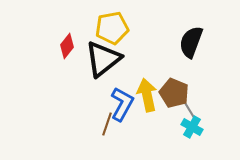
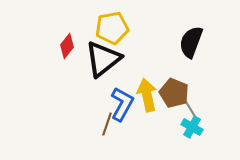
gray line: moved 1 px right, 1 px up
